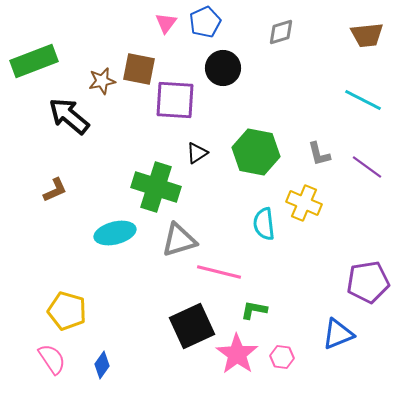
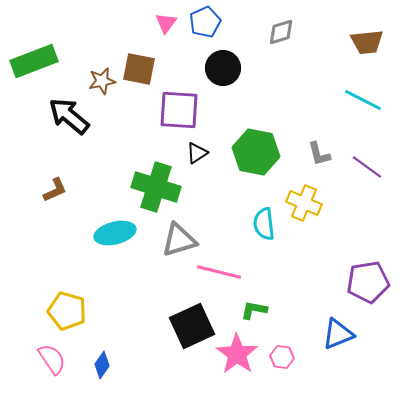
brown trapezoid: moved 7 px down
purple square: moved 4 px right, 10 px down
